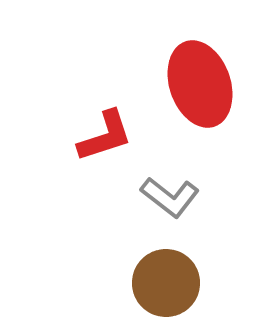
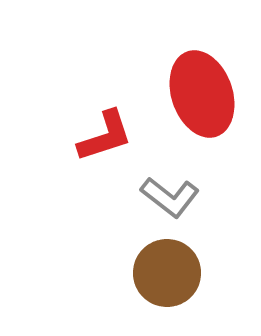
red ellipse: moved 2 px right, 10 px down
brown circle: moved 1 px right, 10 px up
